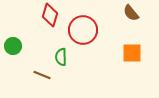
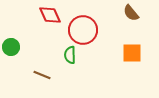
red diamond: rotated 40 degrees counterclockwise
green circle: moved 2 px left, 1 px down
green semicircle: moved 9 px right, 2 px up
